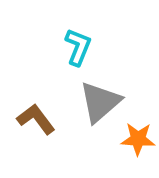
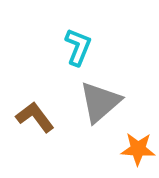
brown L-shape: moved 1 px left, 2 px up
orange star: moved 10 px down
